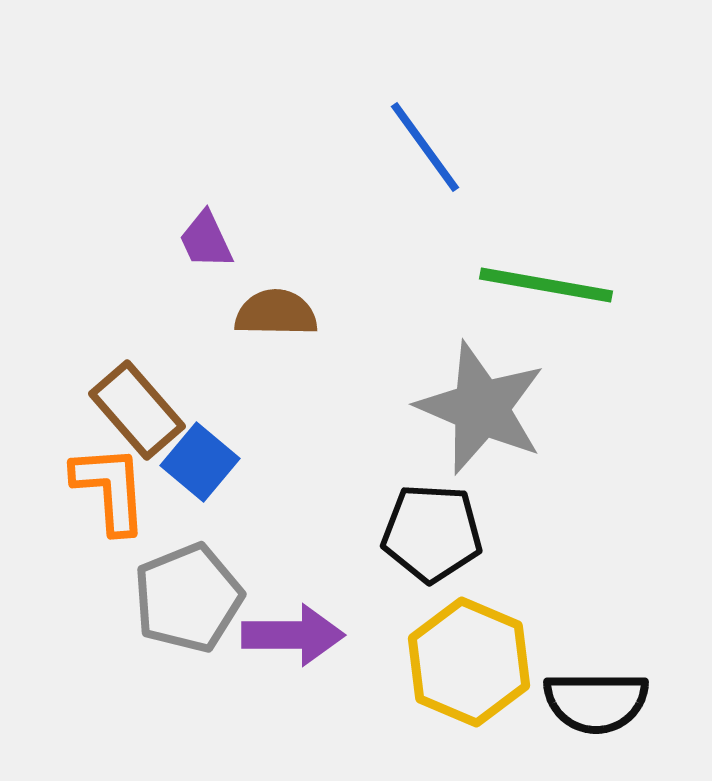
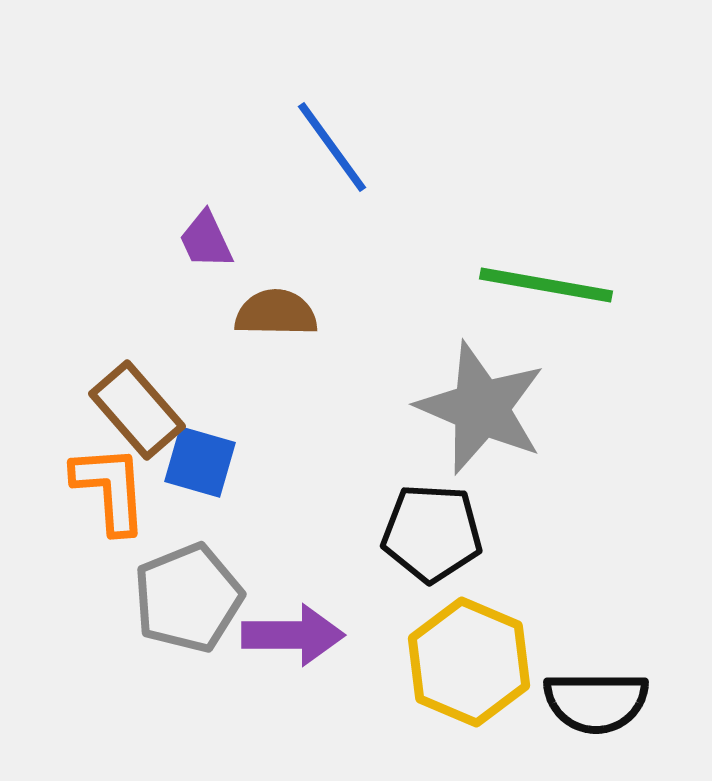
blue line: moved 93 px left
blue square: rotated 24 degrees counterclockwise
